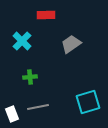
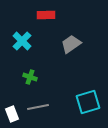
green cross: rotated 24 degrees clockwise
